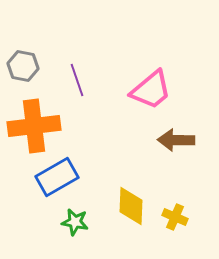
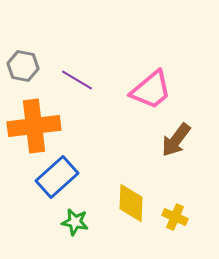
purple line: rotated 40 degrees counterclockwise
brown arrow: rotated 54 degrees counterclockwise
blue rectangle: rotated 12 degrees counterclockwise
yellow diamond: moved 3 px up
